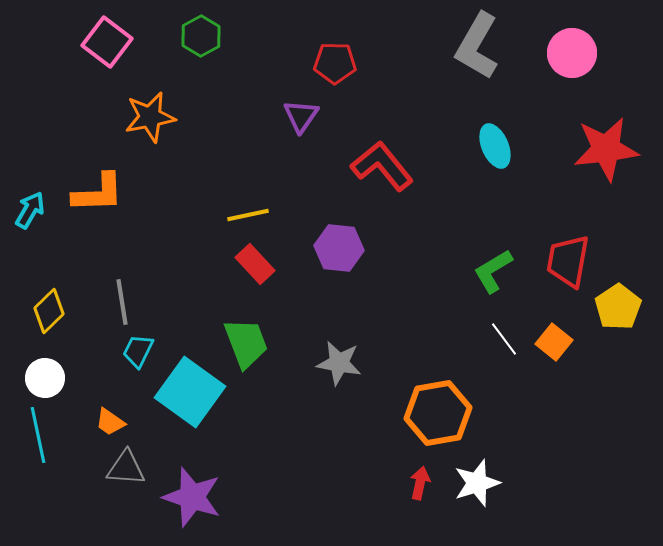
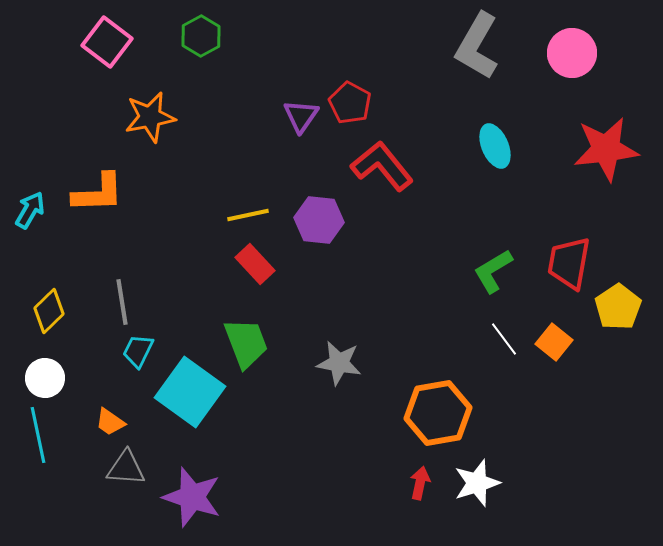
red pentagon: moved 15 px right, 40 px down; rotated 27 degrees clockwise
purple hexagon: moved 20 px left, 28 px up
red trapezoid: moved 1 px right, 2 px down
